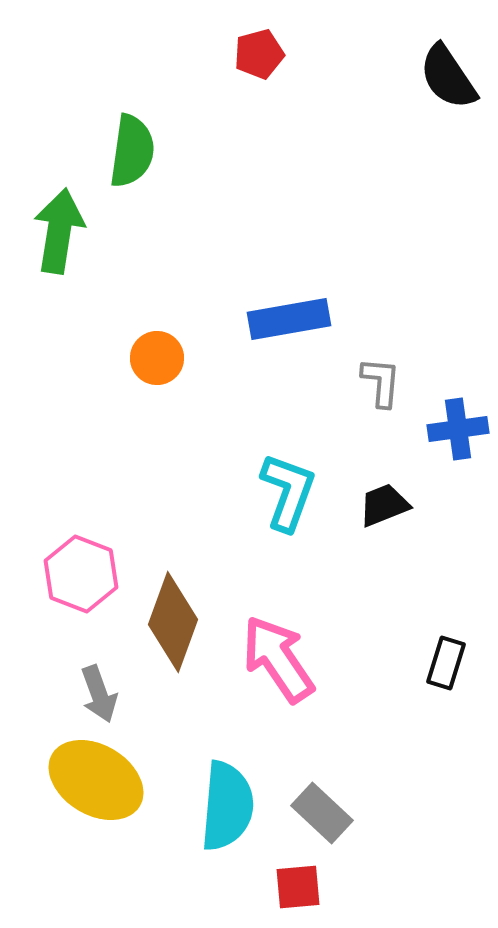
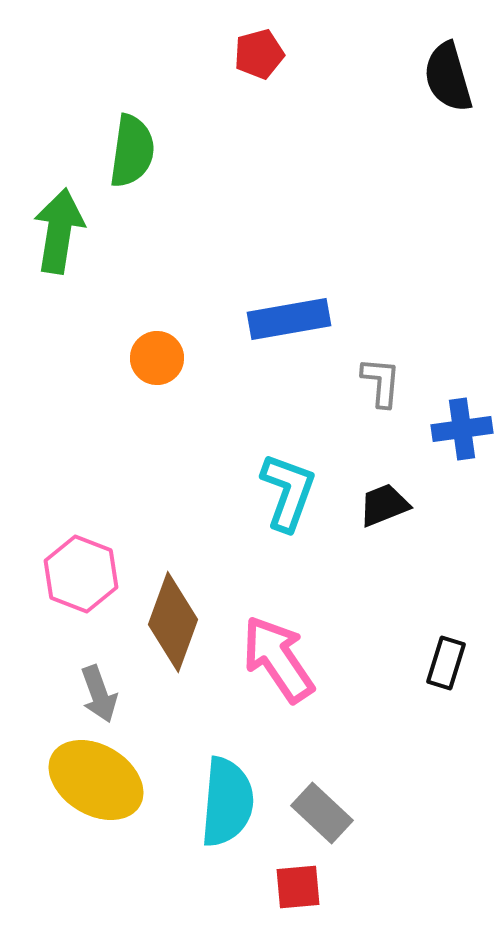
black semicircle: rotated 18 degrees clockwise
blue cross: moved 4 px right
cyan semicircle: moved 4 px up
